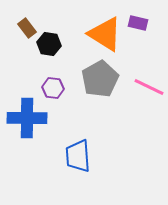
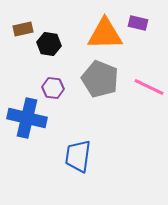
brown rectangle: moved 4 px left, 1 px down; rotated 66 degrees counterclockwise
orange triangle: rotated 33 degrees counterclockwise
gray pentagon: rotated 21 degrees counterclockwise
blue cross: rotated 12 degrees clockwise
blue trapezoid: rotated 12 degrees clockwise
